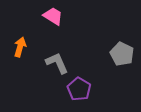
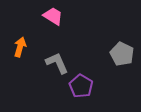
purple pentagon: moved 2 px right, 3 px up
